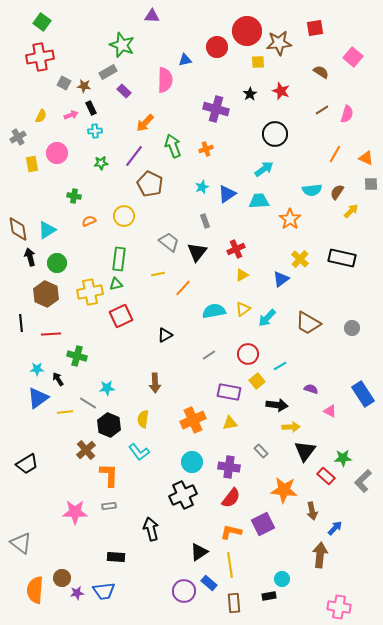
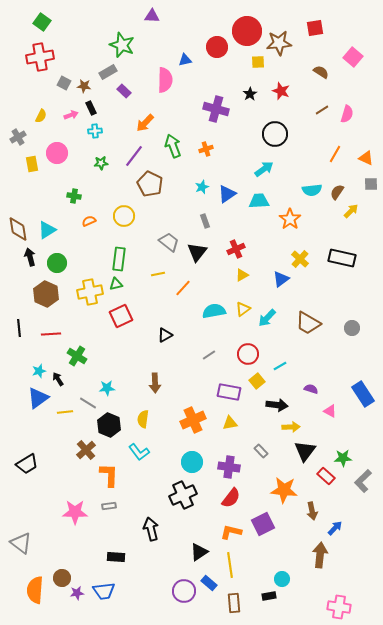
black line at (21, 323): moved 2 px left, 5 px down
green cross at (77, 356): rotated 18 degrees clockwise
cyan star at (37, 369): moved 2 px right, 2 px down; rotated 16 degrees counterclockwise
